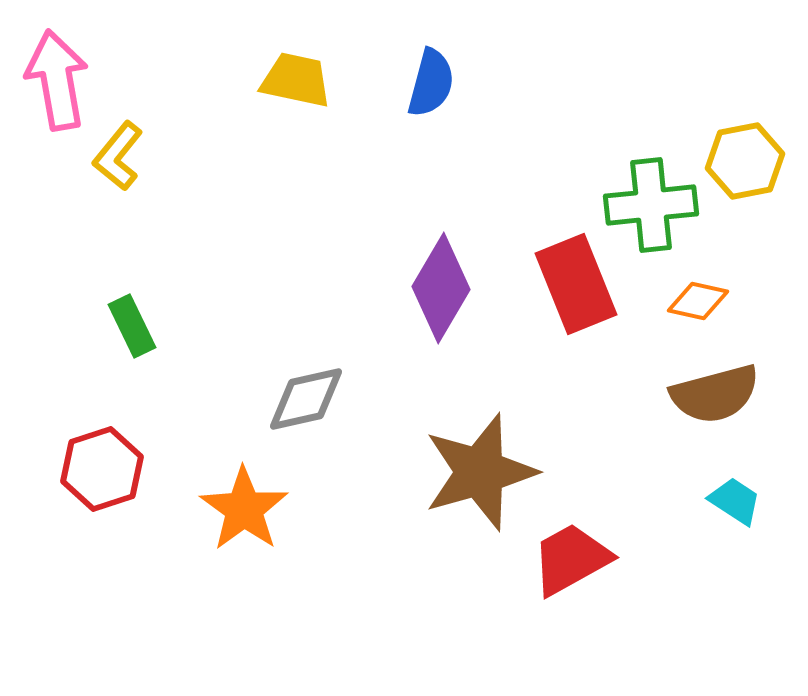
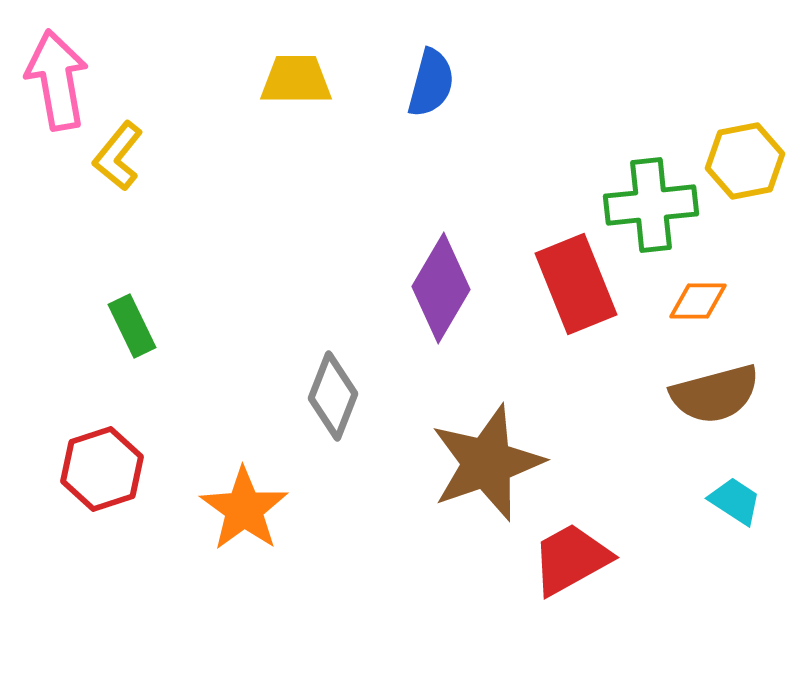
yellow trapezoid: rotated 12 degrees counterclockwise
orange diamond: rotated 12 degrees counterclockwise
gray diamond: moved 27 px right, 3 px up; rotated 56 degrees counterclockwise
brown star: moved 7 px right, 9 px up; rotated 3 degrees counterclockwise
